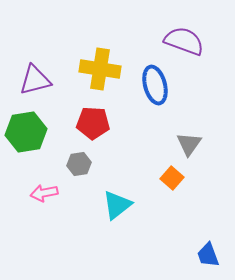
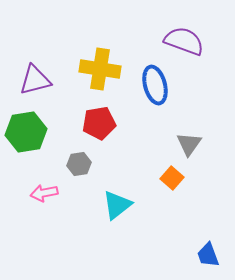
red pentagon: moved 6 px right; rotated 12 degrees counterclockwise
